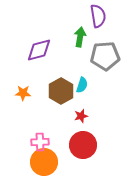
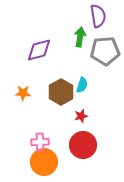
gray pentagon: moved 5 px up
brown hexagon: moved 1 px down
